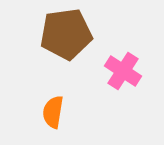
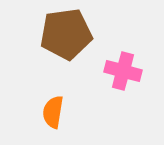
pink cross: rotated 18 degrees counterclockwise
